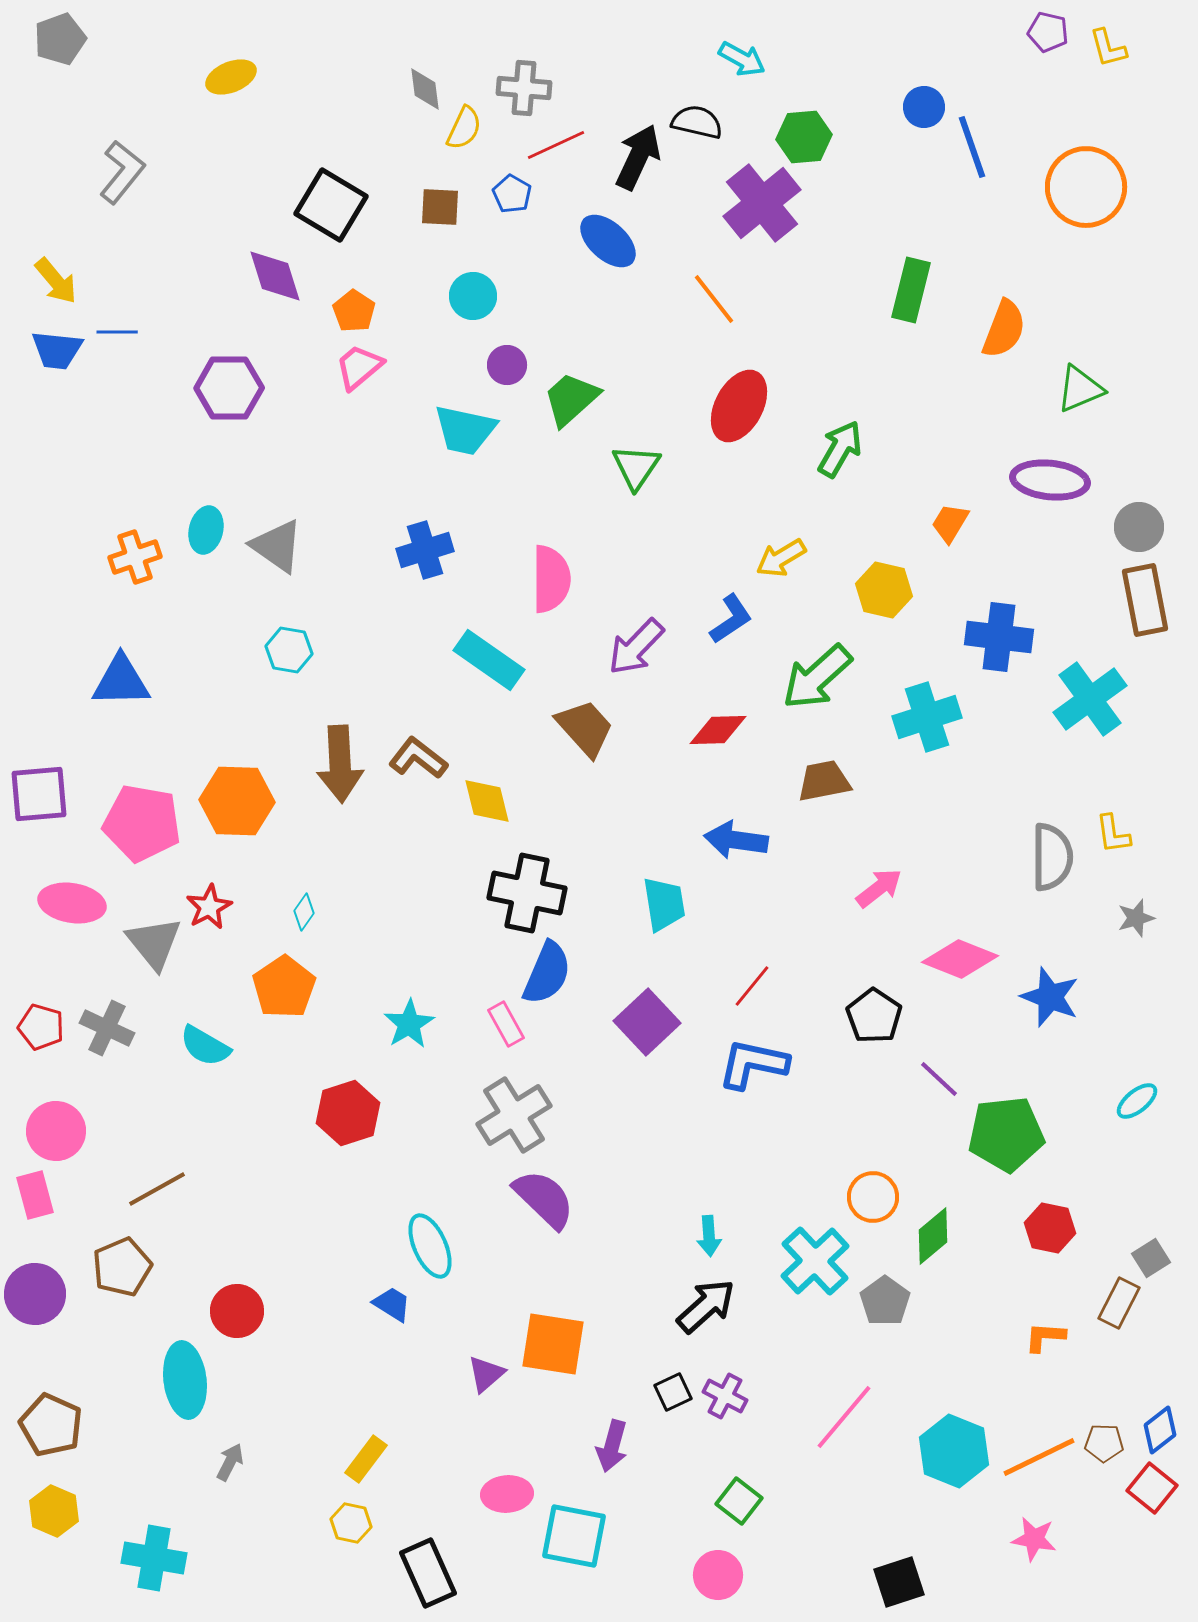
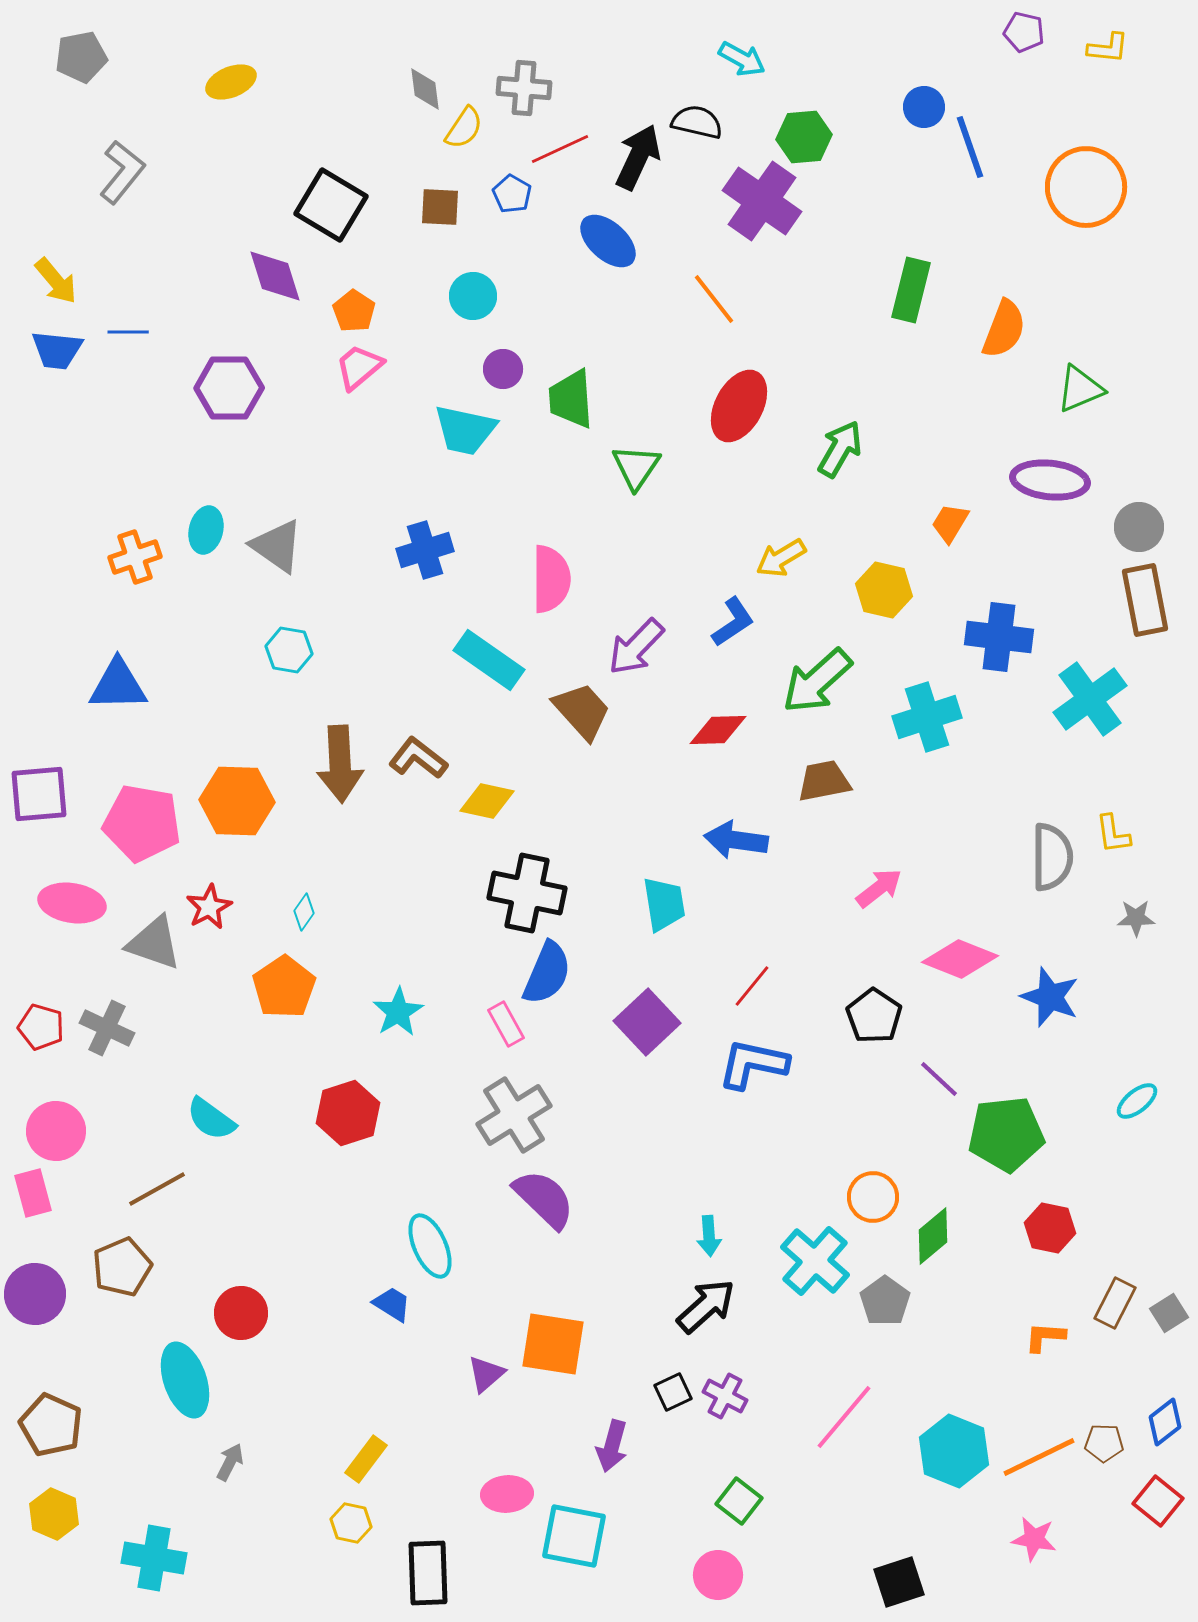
purple pentagon at (1048, 32): moved 24 px left
gray pentagon at (60, 39): moved 21 px right, 18 px down; rotated 9 degrees clockwise
yellow L-shape at (1108, 48): rotated 69 degrees counterclockwise
yellow ellipse at (231, 77): moved 5 px down
yellow semicircle at (464, 128): rotated 9 degrees clockwise
red line at (556, 145): moved 4 px right, 4 px down
blue line at (972, 147): moved 2 px left
purple cross at (762, 203): moved 2 px up; rotated 16 degrees counterclockwise
blue line at (117, 332): moved 11 px right
purple circle at (507, 365): moved 4 px left, 4 px down
green trapezoid at (571, 399): rotated 52 degrees counterclockwise
blue L-shape at (731, 619): moved 2 px right, 3 px down
green arrow at (817, 677): moved 4 px down
blue triangle at (121, 681): moved 3 px left, 4 px down
brown trapezoid at (585, 728): moved 3 px left, 17 px up
yellow diamond at (487, 801): rotated 64 degrees counterclockwise
gray star at (1136, 918): rotated 15 degrees clockwise
gray triangle at (154, 943): rotated 32 degrees counterclockwise
cyan star at (409, 1024): moved 11 px left, 12 px up
cyan semicircle at (205, 1046): moved 6 px right, 73 px down; rotated 6 degrees clockwise
pink rectangle at (35, 1195): moved 2 px left, 2 px up
gray square at (1151, 1258): moved 18 px right, 55 px down
cyan cross at (815, 1261): rotated 6 degrees counterclockwise
brown rectangle at (1119, 1303): moved 4 px left
red circle at (237, 1311): moved 4 px right, 2 px down
cyan ellipse at (185, 1380): rotated 12 degrees counterclockwise
blue diamond at (1160, 1430): moved 5 px right, 8 px up
red square at (1152, 1488): moved 6 px right, 13 px down
yellow hexagon at (54, 1511): moved 3 px down
black rectangle at (428, 1573): rotated 22 degrees clockwise
